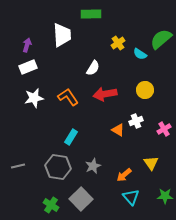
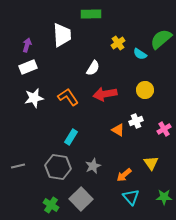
green star: moved 1 px left, 1 px down
